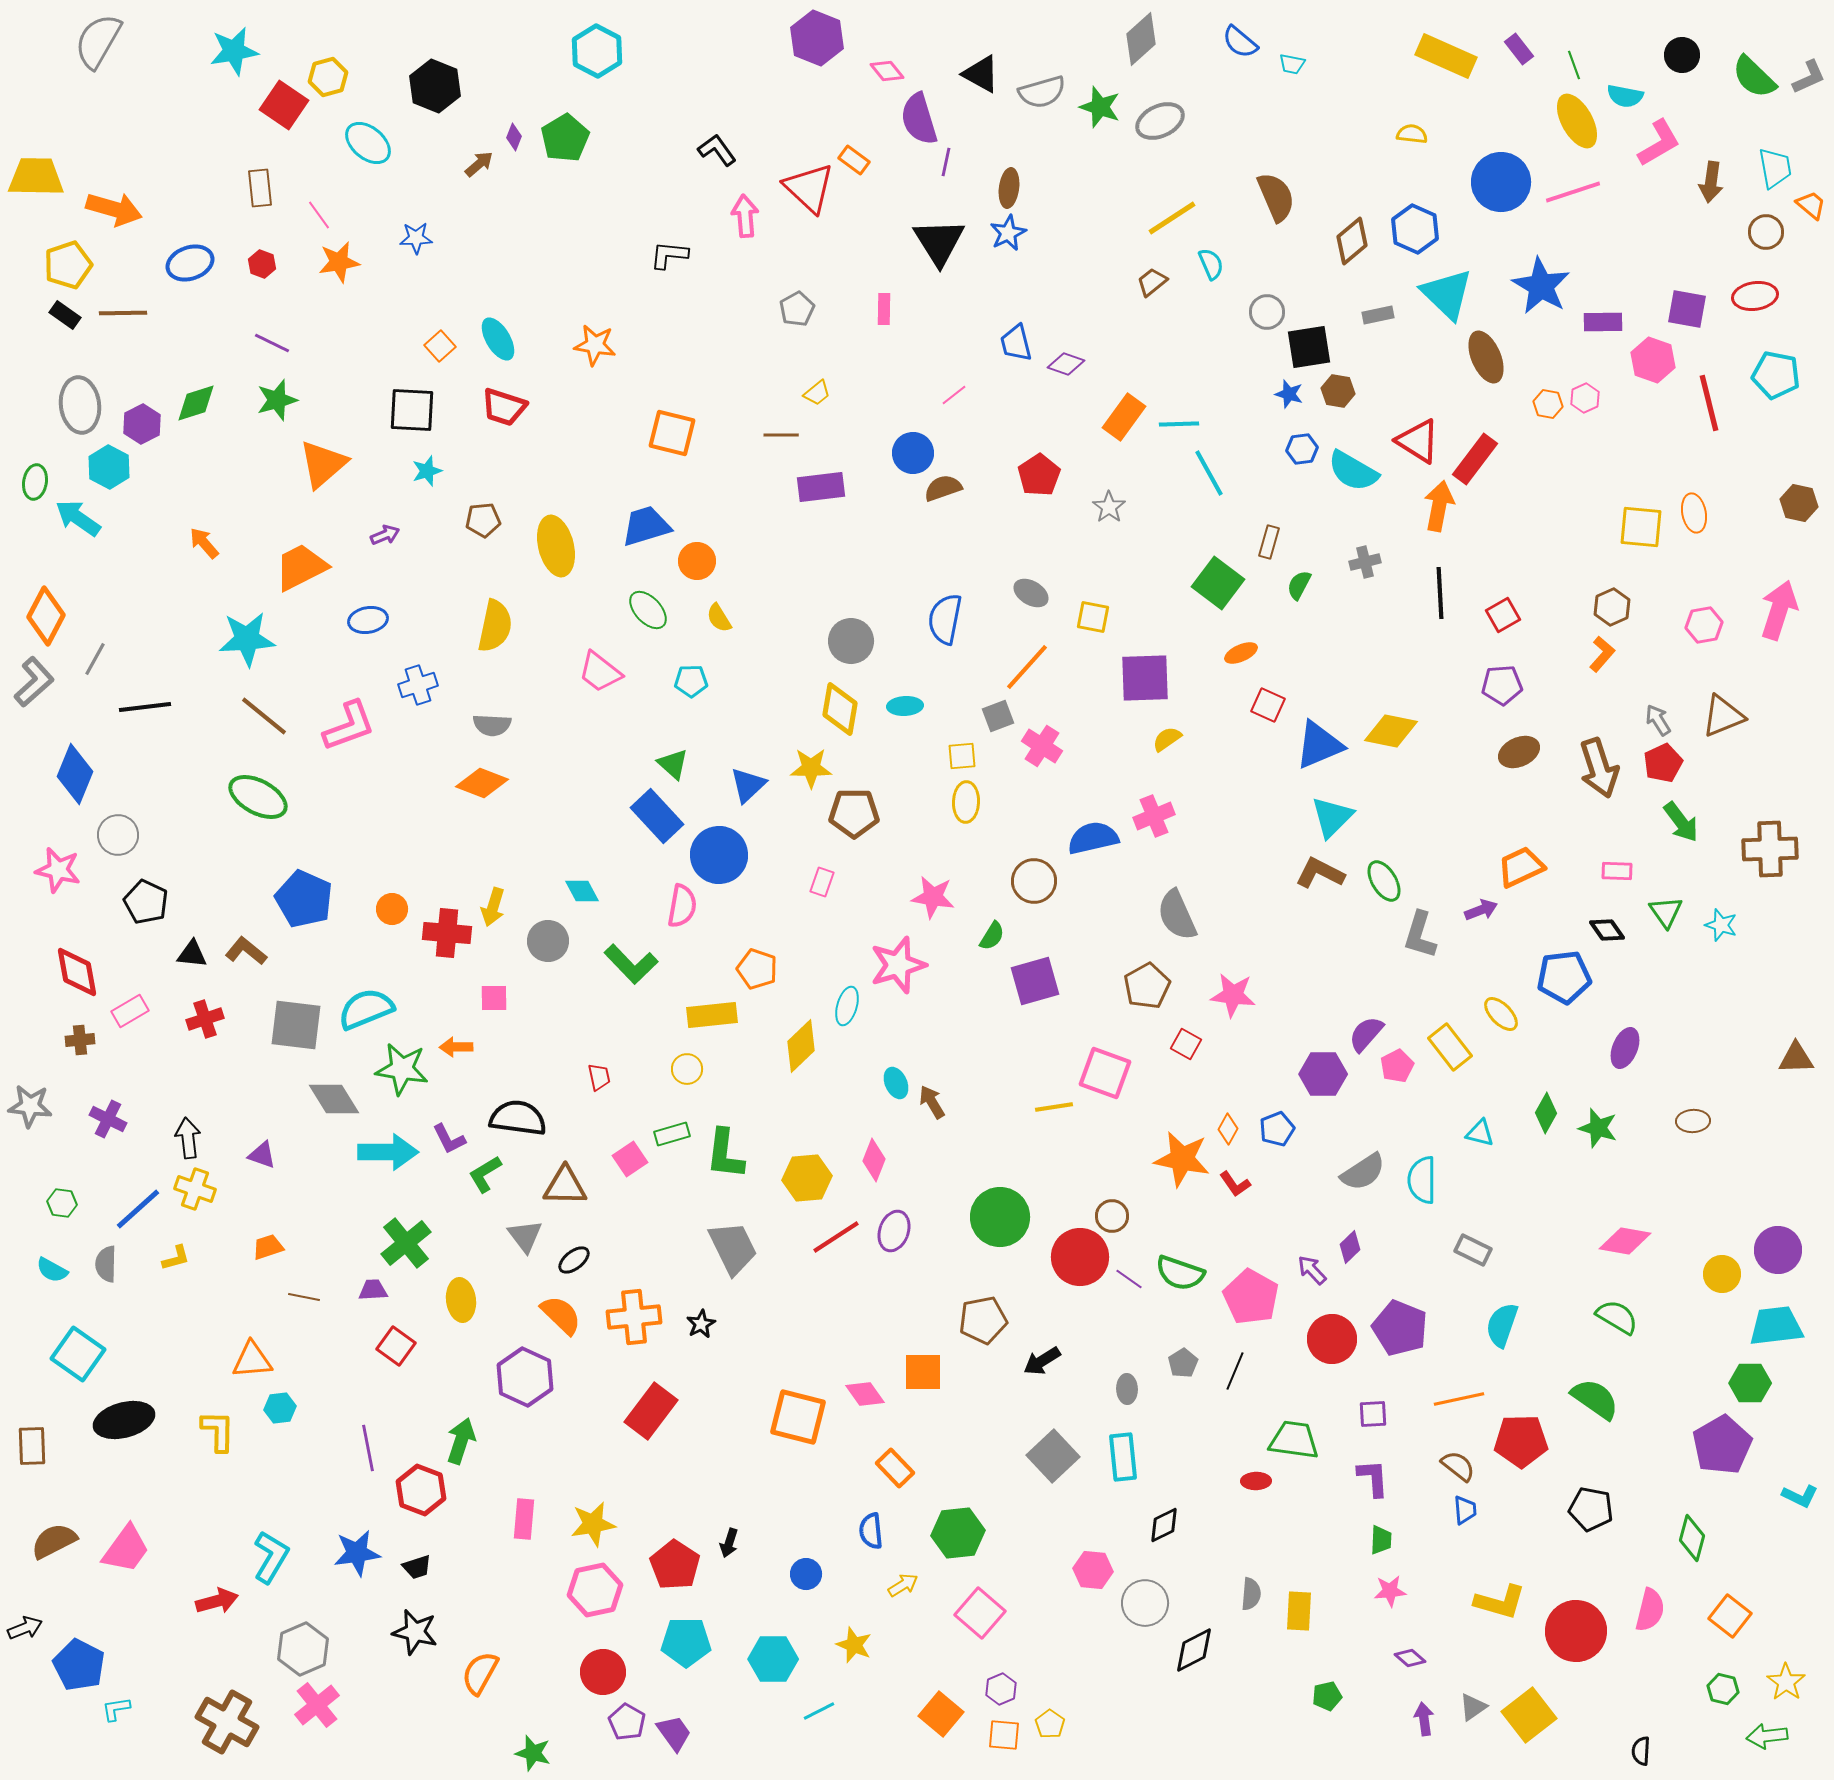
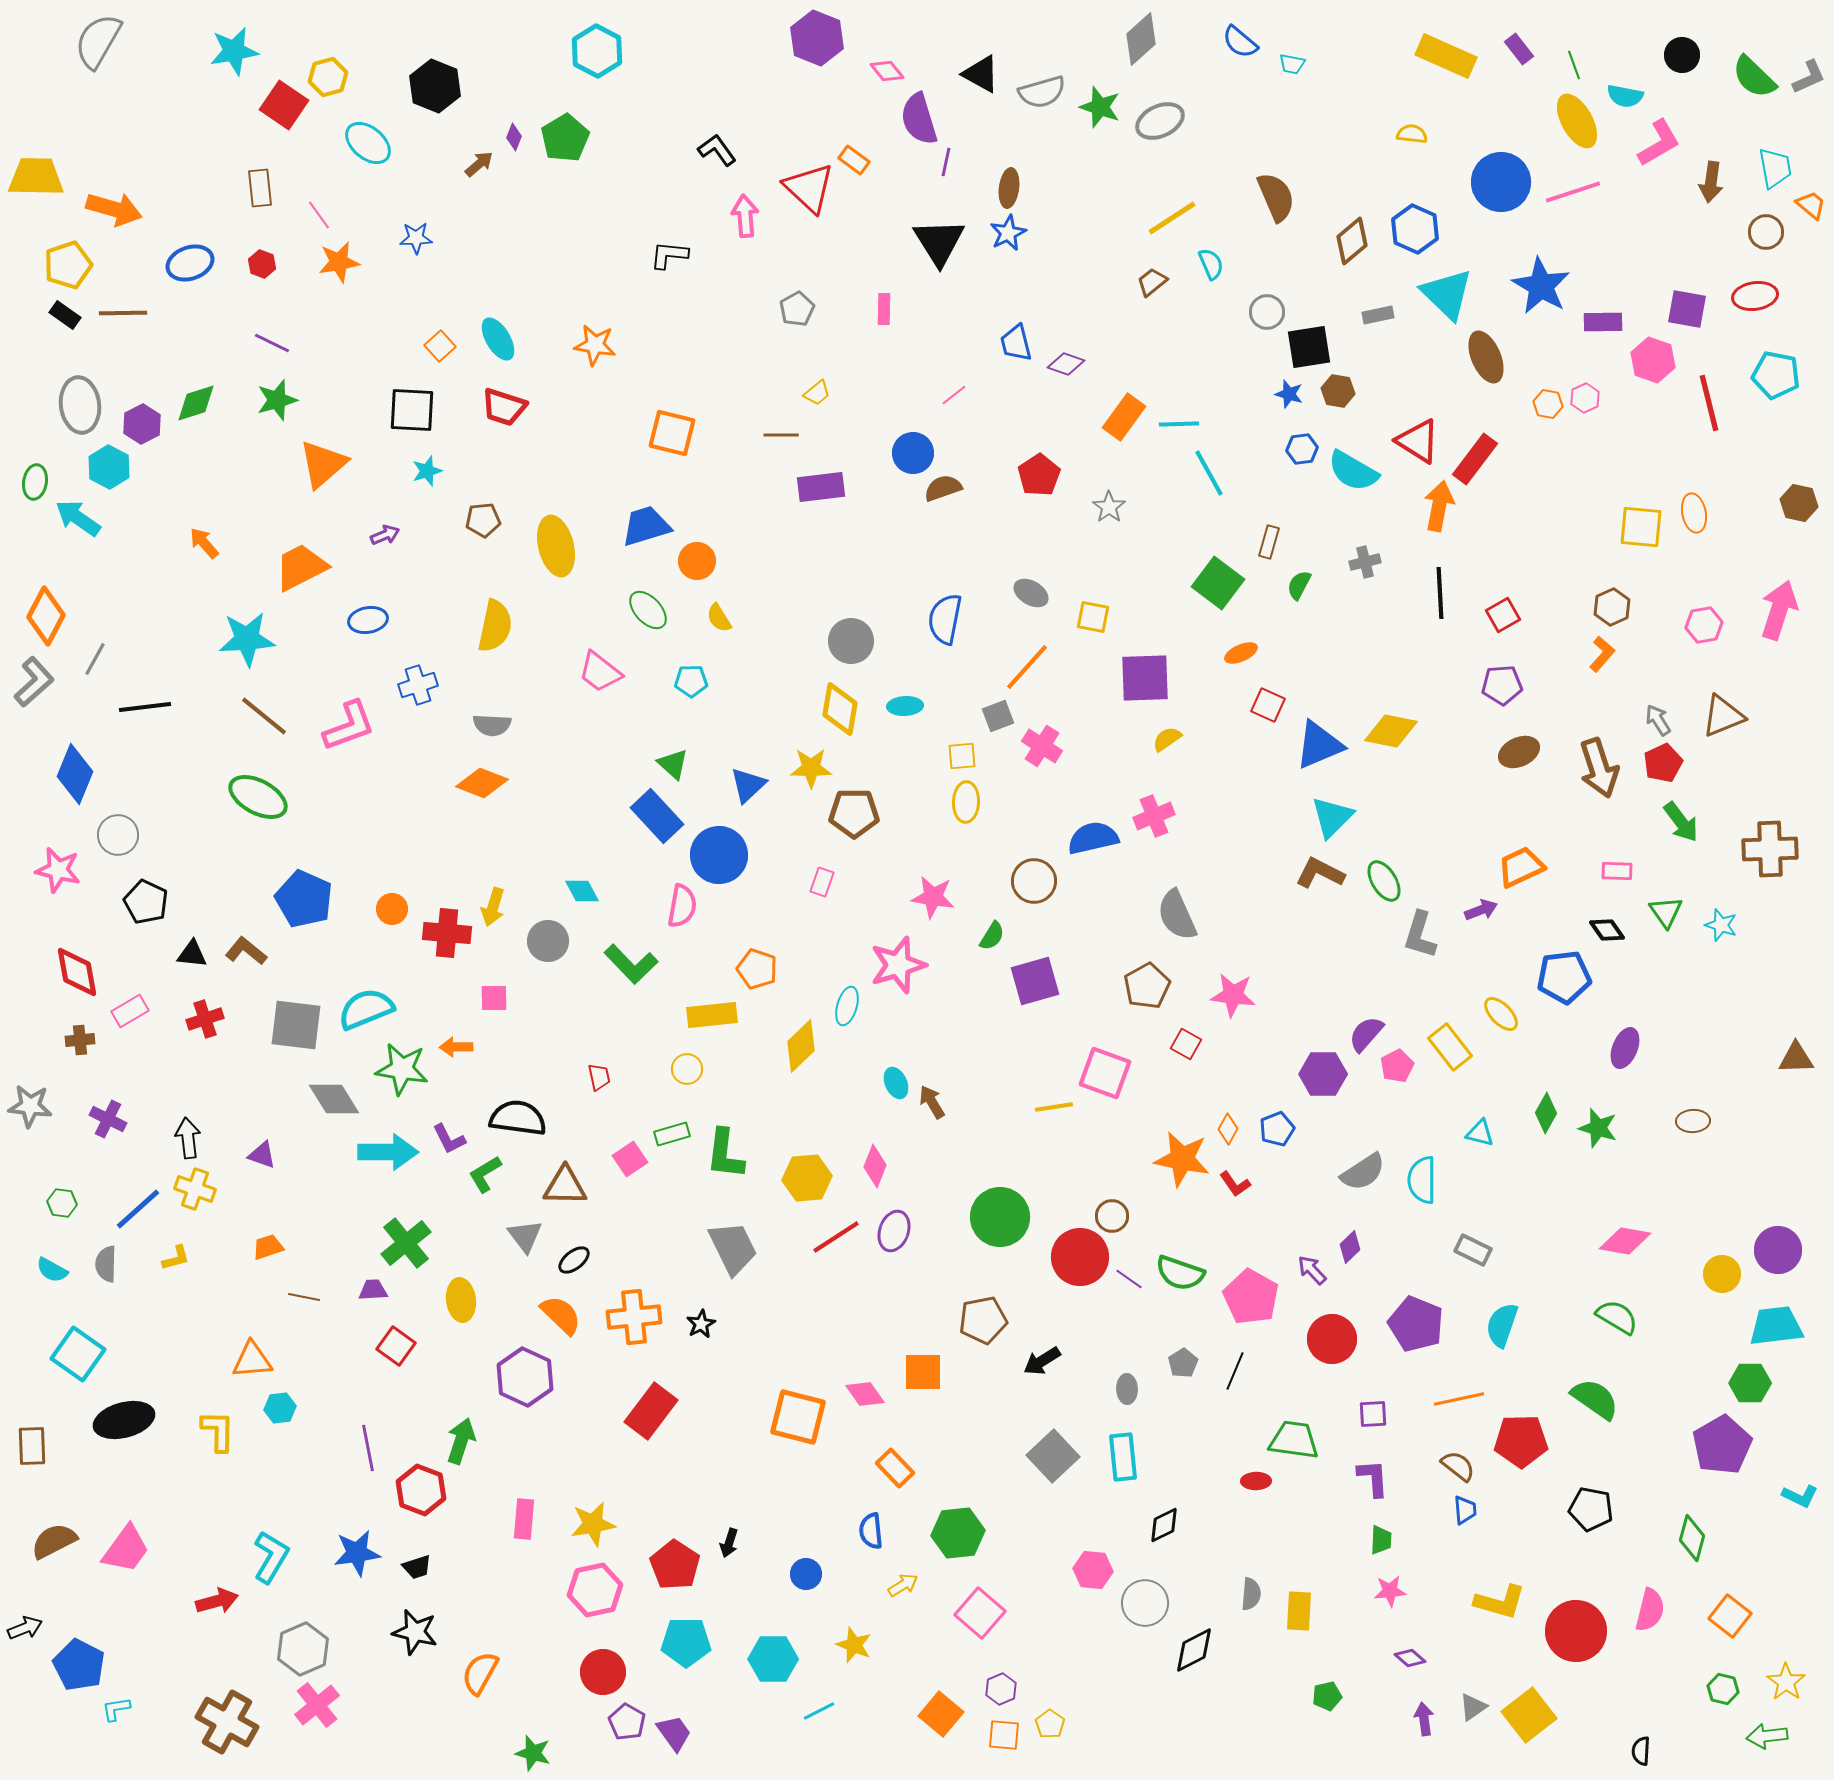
pink diamond at (874, 1160): moved 1 px right, 6 px down
purple pentagon at (1400, 1328): moved 16 px right, 4 px up
